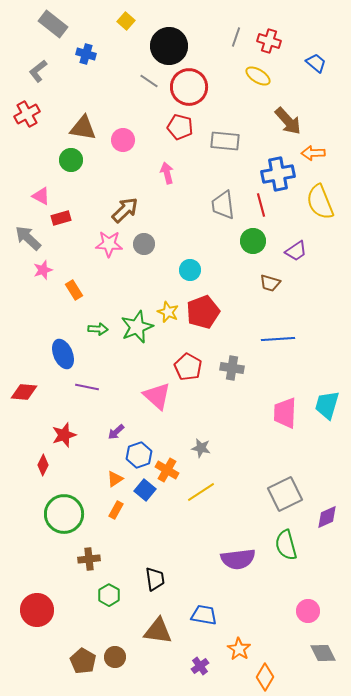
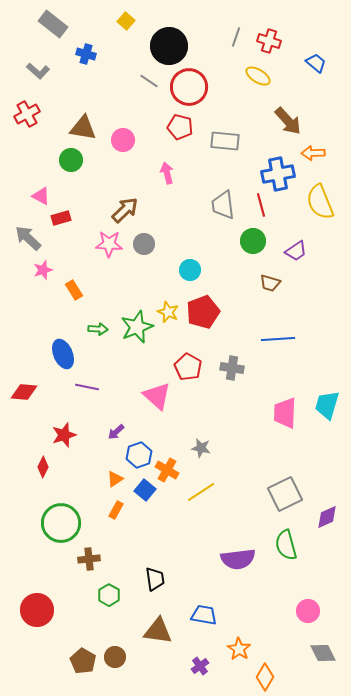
gray L-shape at (38, 71): rotated 100 degrees counterclockwise
red diamond at (43, 465): moved 2 px down
green circle at (64, 514): moved 3 px left, 9 px down
